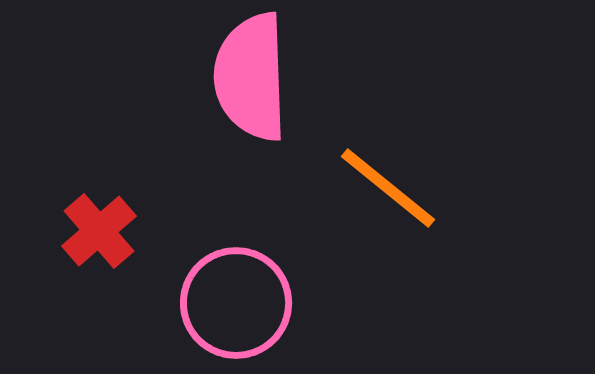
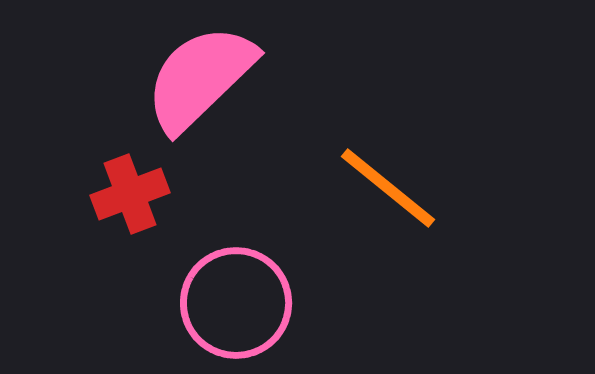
pink semicircle: moved 51 px left, 1 px down; rotated 48 degrees clockwise
red cross: moved 31 px right, 37 px up; rotated 20 degrees clockwise
